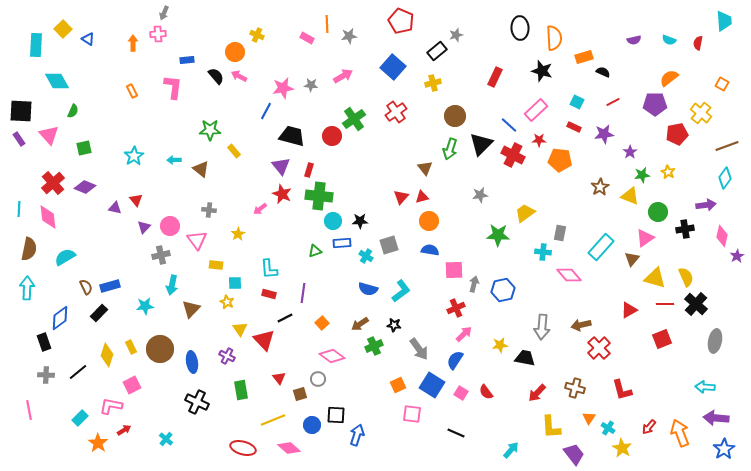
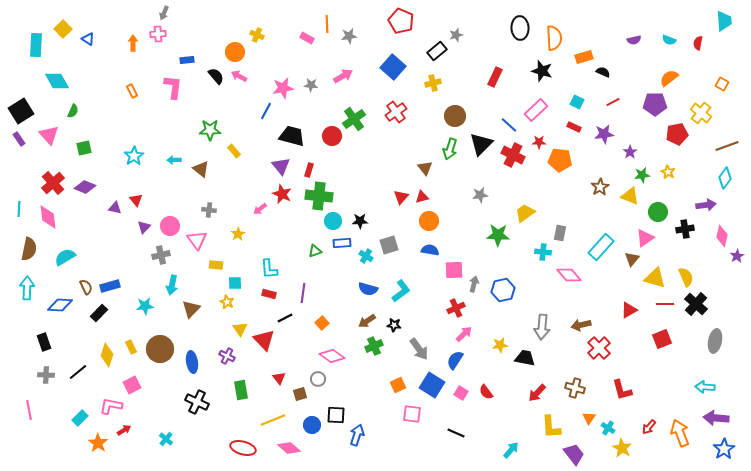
black square at (21, 111): rotated 35 degrees counterclockwise
red star at (539, 140): moved 2 px down
blue diamond at (60, 318): moved 13 px up; rotated 40 degrees clockwise
brown arrow at (360, 324): moved 7 px right, 3 px up
